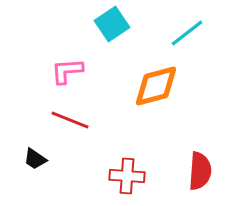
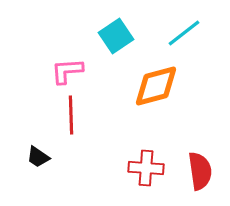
cyan square: moved 4 px right, 12 px down
cyan line: moved 3 px left
red line: moved 1 px right, 5 px up; rotated 66 degrees clockwise
black trapezoid: moved 3 px right, 2 px up
red semicircle: rotated 12 degrees counterclockwise
red cross: moved 19 px right, 8 px up
